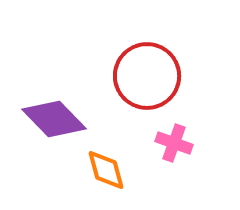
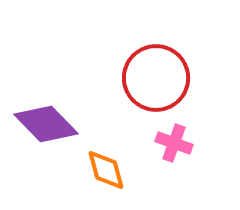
red circle: moved 9 px right, 2 px down
purple diamond: moved 8 px left, 5 px down
